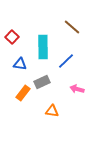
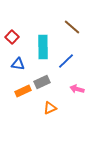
blue triangle: moved 2 px left
orange rectangle: moved 2 px up; rotated 28 degrees clockwise
orange triangle: moved 2 px left, 3 px up; rotated 32 degrees counterclockwise
